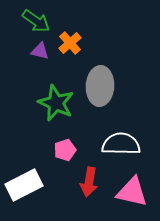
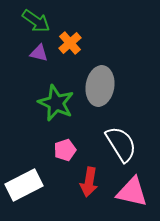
purple triangle: moved 1 px left, 2 px down
gray ellipse: rotated 6 degrees clockwise
white semicircle: rotated 57 degrees clockwise
